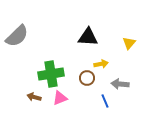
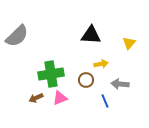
black triangle: moved 3 px right, 2 px up
brown circle: moved 1 px left, 2 px down
brown arrow: moved 2 px right, 1 px down; rotated 40 degrees counterclockwise
